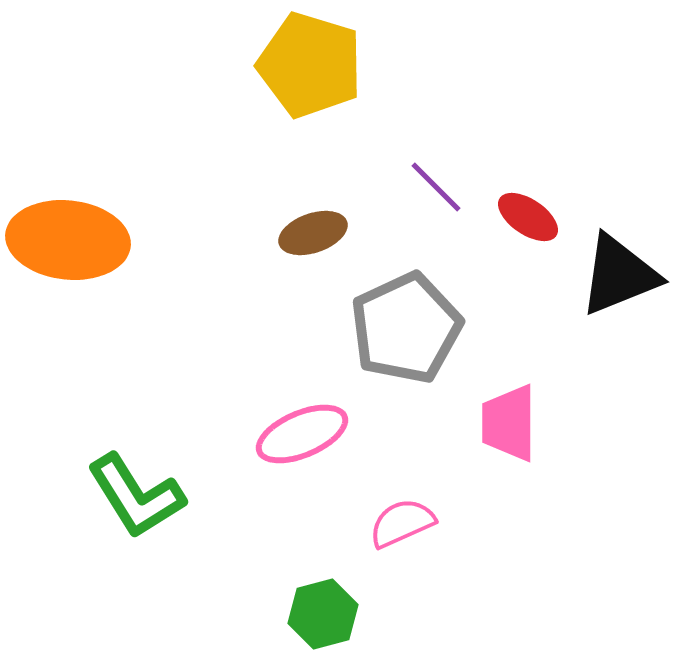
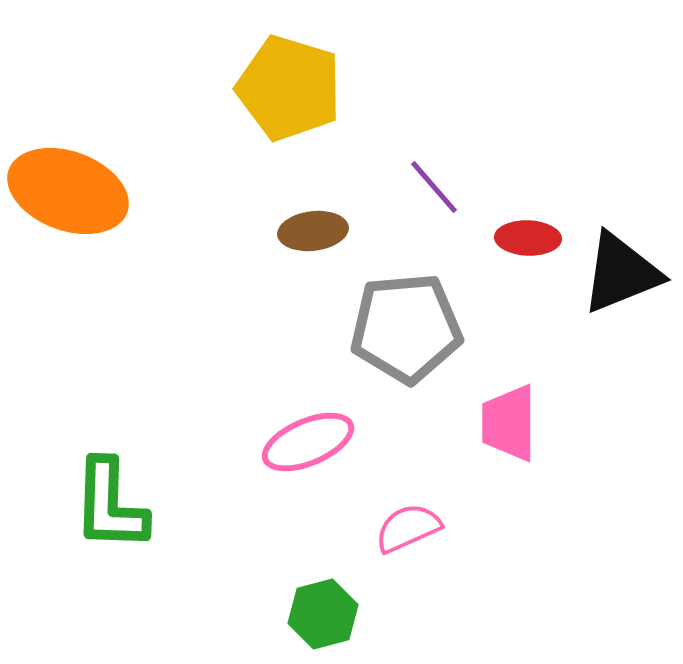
yellow pentagon: moved 21 px left, 23 px down
purple line: moved 2 px left; rotated 4 degrees clockwise
red ellipse: moved 21 px down; rotated 32 degrees counterclockwise
brown ellipse: moved 2 px up; rotated 12 degrees clockwise
orange ellipse: moved 49 px up; rotated 14 degrees clockwise
black triangle: moved 2 px right, 2 px up
gray pentagon: rotated 20 degrees clockwise
pink ellipse: moved 6 px right, 8 px down
green L-shape: moved 26 px left, 9 px down; rotated 34 degrees clockwise
pink semicircle: moved 6 px right, 5 px down
